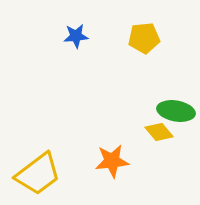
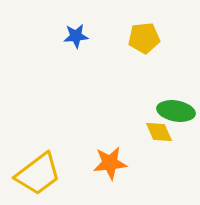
yellow diamond: rotated 16 degrees clockwise
orange star: moved 2 px left, 2 px down
